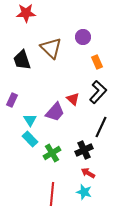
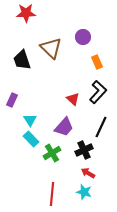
purple trapezoid: moved 9 px right, 15 px down
cyan rectangle: moved 1 px right
